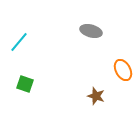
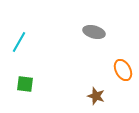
gray ellipse: moved 3 px right, 1 px down
cyan line: rotated 10 degrees counterclockwise
green square: rotated 12 degrees counterclockwise
